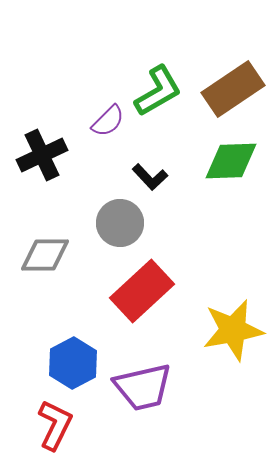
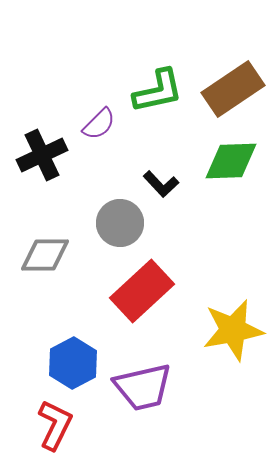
green L-shape: rotated 18 degrees clockwise
purple semicircle: moved 9 px left, 3 px down
black L-shape: moved 11 px right, 7 px down
